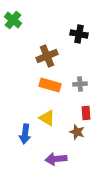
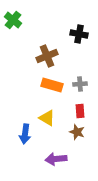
orange rectangle: moved 2 px right
red rectangle: moved 6 px left, 2 px up
